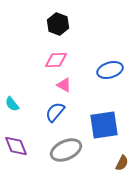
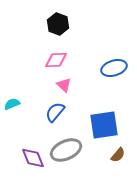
blue ellipse: moved 4 px right, 2 px up
pink triangle: rotated 14 degrees clockwise
cyan semicircle: rotated 105 degrees clockwise
purple diamond: moved 17 px right, 12 px down
brown semicircle: moved 4 px left, 8 px up; rotated 14 degrees clockwise
